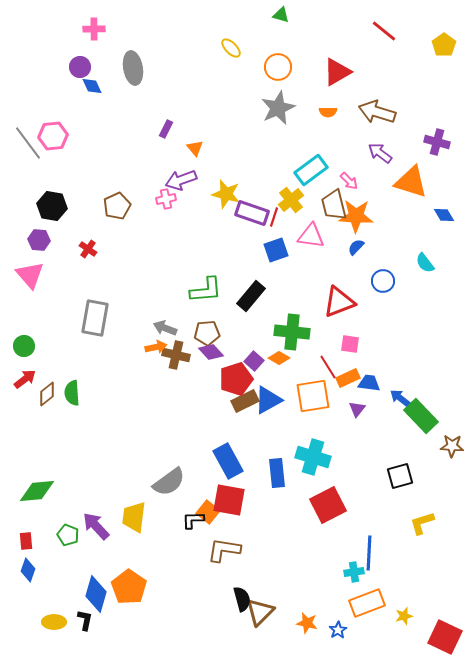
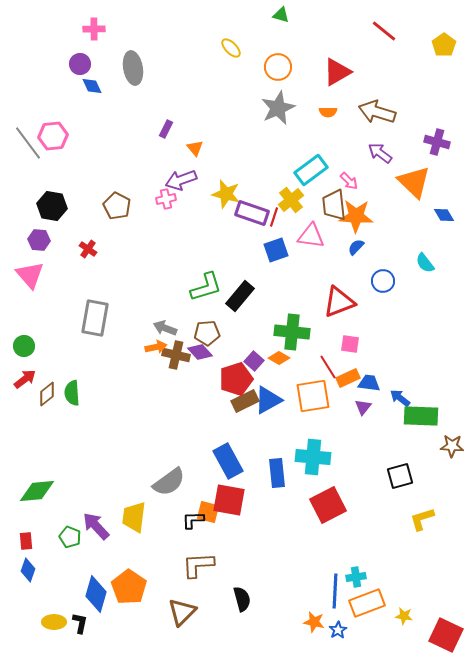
purple circle at (80, 67): moved 3 px up
orange triangle at (411, 182): moved 3 px right; rotated 27 degrees clockwise
brown trapezoid at (334, 205): rotated 8 degrees clockwise
brown pentagon at (117, 206): rotated 20 degrees counterclockwise
green L-shape at (206, 290): moved 3 px up; rotated 12 degrees counterclockwise
black rectangle at (251, 296): moved 11 px left
purple diamond at (211, 352): moved 11 px left
purple triangle at (357, 409): moved 6 px right, 2 px up
green rectangle at (421, 416): rotated 44 degrees counterclockwise
cyan cross at (313, 457): rotated 12 degrees counterclockwise
orange square at (208, 512): rotated 25 degrees counterclockwise
yellow L-shape at (422, 523): moved 4 px up
green pentagon at (68, 535): moved 2 px right, 2 px down
brown L-shape at (224, 550): moved 26 px left, 15 px down; rotated 12 degrees counterclockwise
blue line at (369, 553): moved 34 px left, 38 px down
cyan cross at (354, 572): moved 2 px right, 5 px down
brown triangle at (260, 612): moved 78 px left
yellow star at (404, 616): rotated 24 degrees clockwise
black L-shape at (85, 620): moved 5 px left, 3 px down
orange star at (307, 623): moved 7 px right, 1 px up
red square at (445, 637): moved 1 px right, 2 px up
